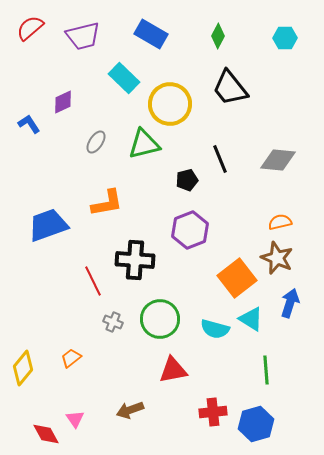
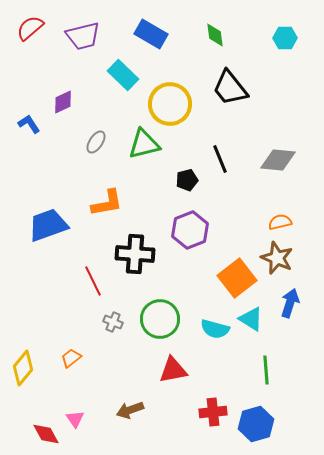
green diamond: moved 3 px left, 1 px up; rotated 35 degrees counterclockwise
cyan rectangle: moved 1 px left, 3 px up
black cross: moved 6 px up
